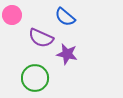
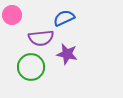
blue semicircle: moved 1 px left, 1 px down; rotated 115 degrees clockwise
purple semicircle: rotated 30 degrees counterclockwise
green circle: moved 4 px left, 11 px up
